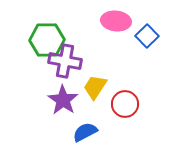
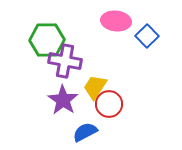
red circle: moved 16 px left
